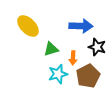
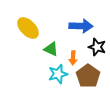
yellow ellipse: moved 2 px down
green triangle: rotated 42 degrees clockwise
brown pentagon: rotated 10 degrees counterclockwise
